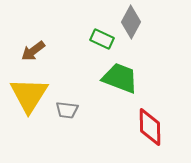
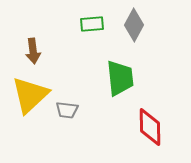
gray diamond: moved 3 px right, 3 px down
green rectangle: moved 10 px left, 15 px up; rotated 30 degrees counterclockwise
brown arrow: rotated 60 degrees counterclockwise
green trapezoid: rotated 63 degrees clockwise
yellow triangle: moved 1 px right; rotated 15 degrees clockwise
